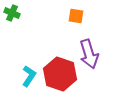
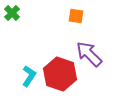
green cross: rotated 21 degrees clockwise
purple arrow: rotated 152 degrees clockwise
